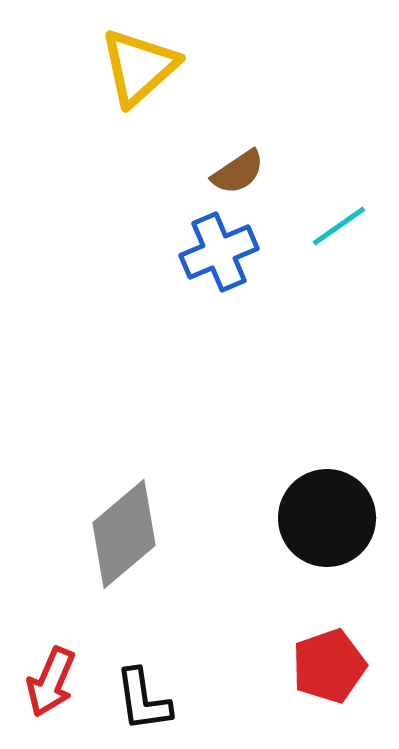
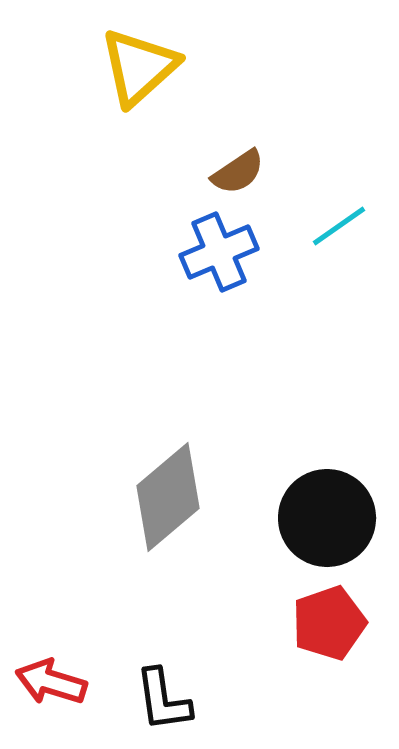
gray diamond: moved 44 px right, 37 px up
red pentagon: moved 43 px up
red arrow: rotated 84 degrees clockwise
black L-shape: moved 20 px right
